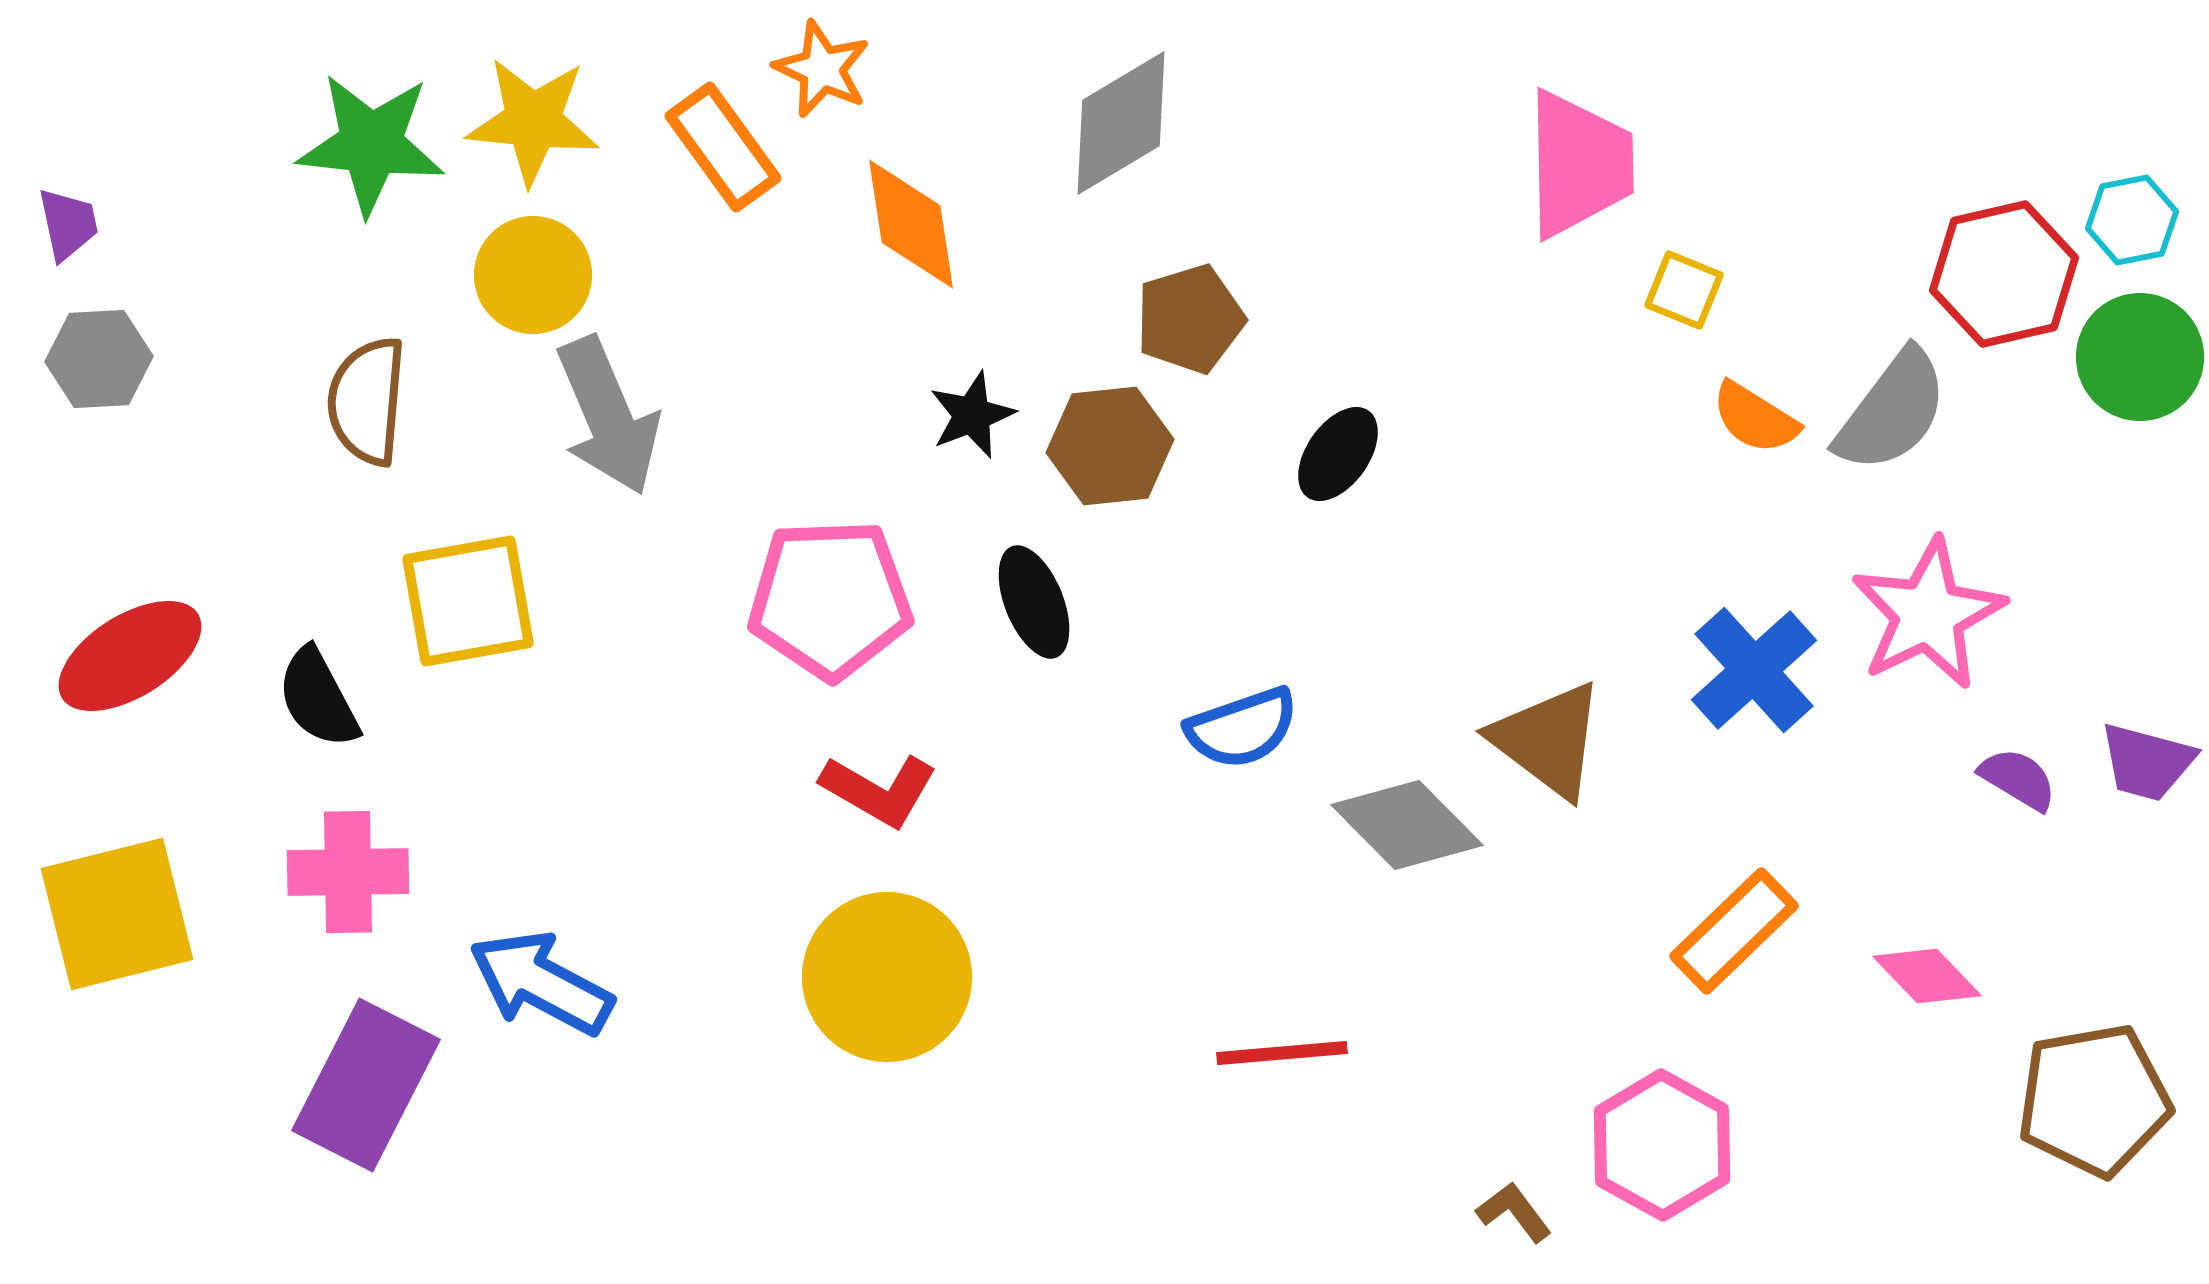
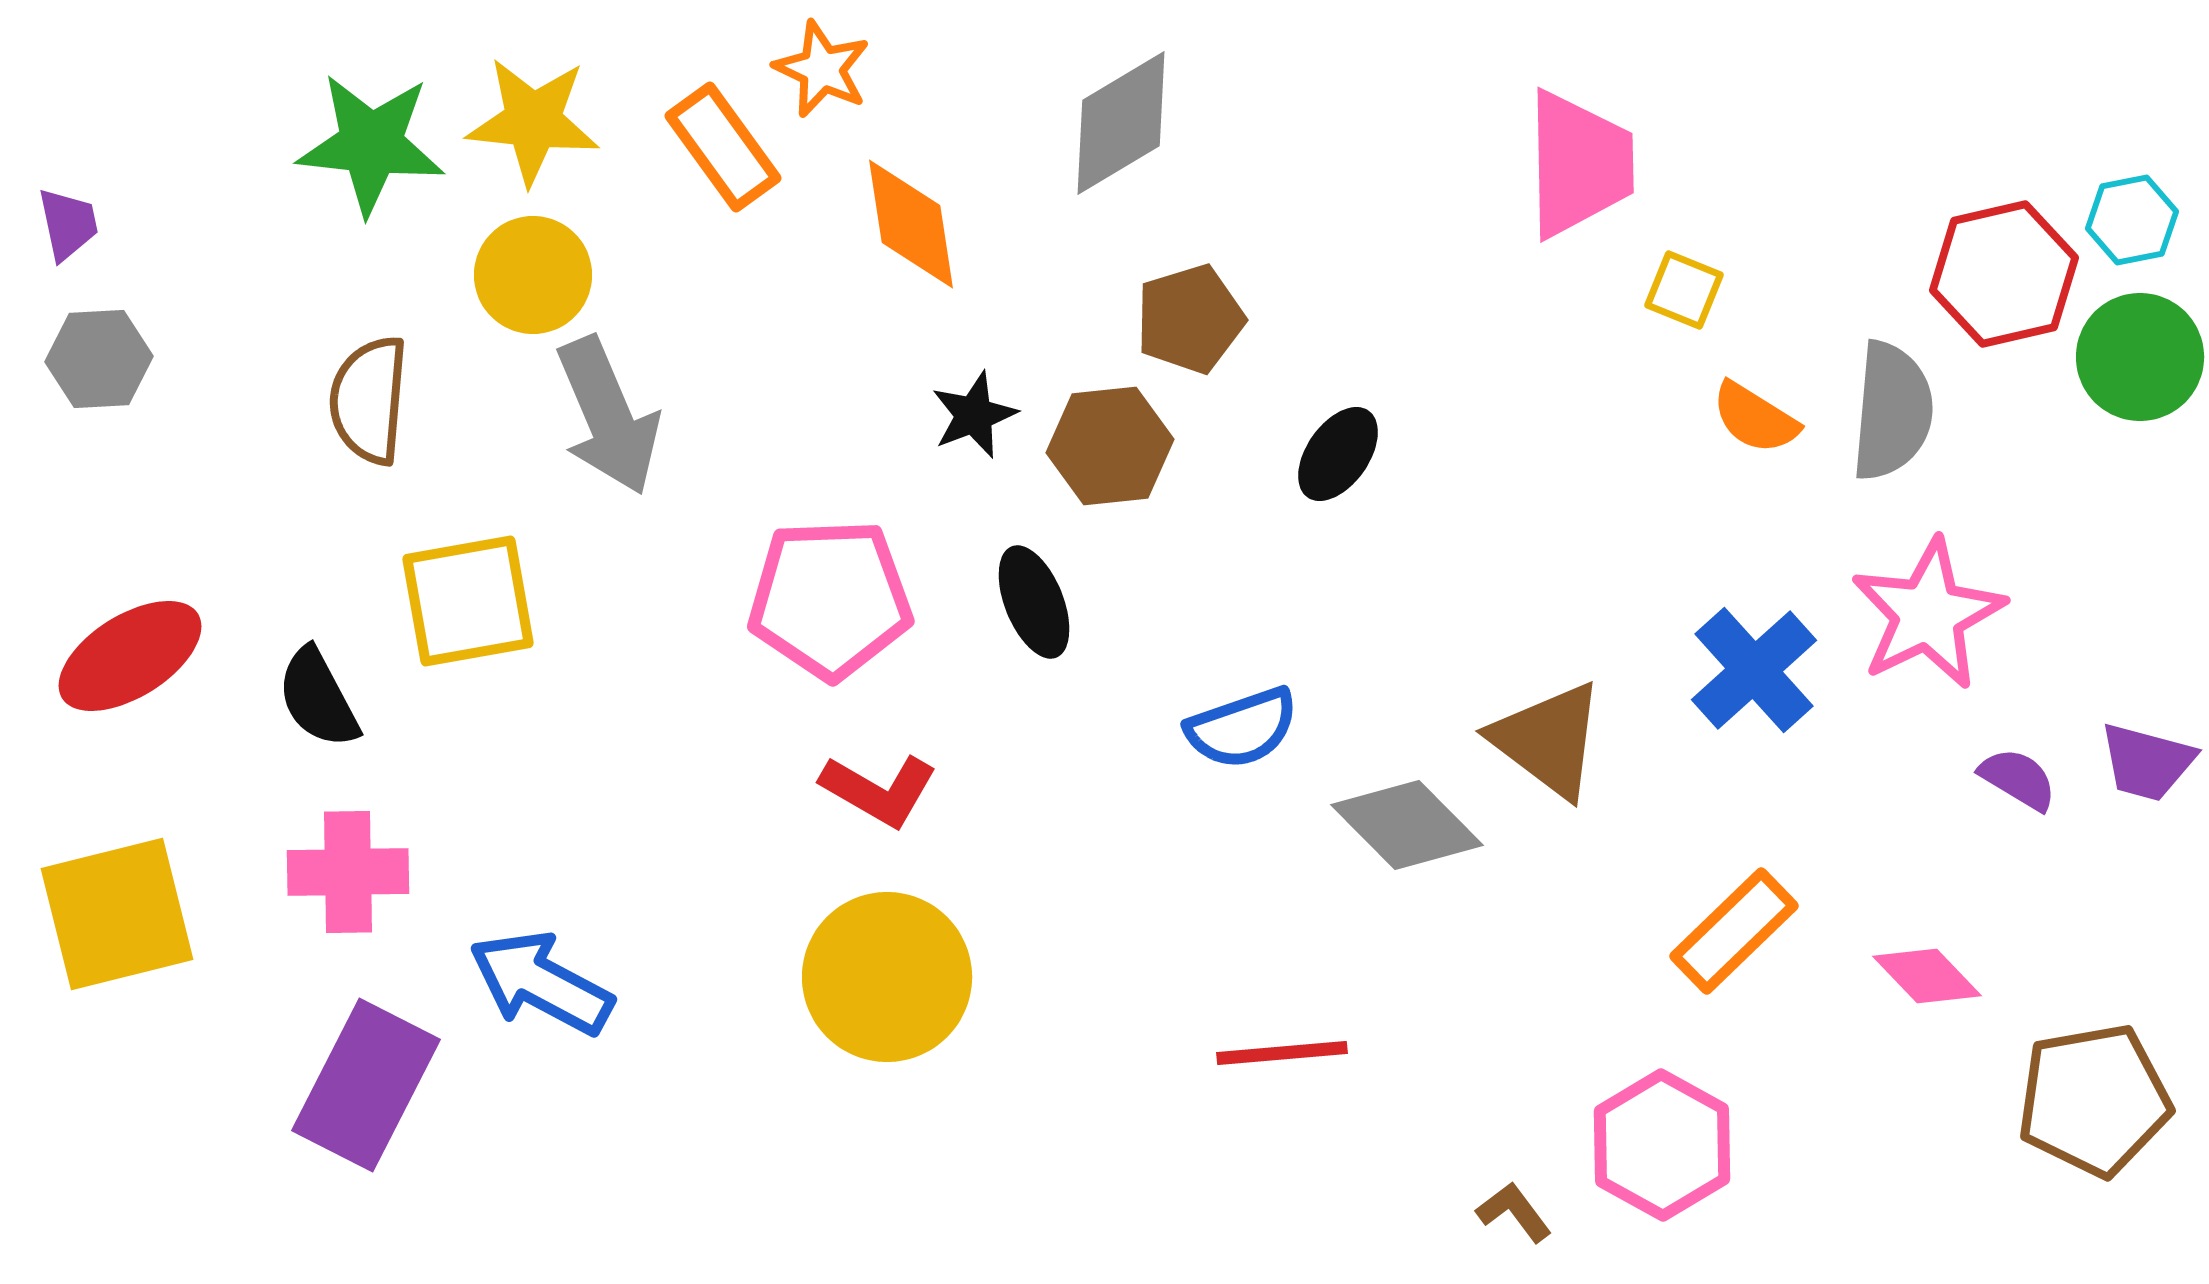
brown semicircle at (367, 401): moved 2 px right, 1 px up
gray semicircle at (1892, 411): rotated 32 degrees counterclockwise
black star at (972, 415): moved 2 px right
